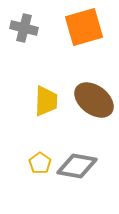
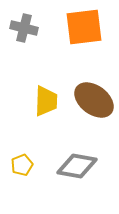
orange square: rotated 9 degrees clockwise
yellow pentagon: moved 18 px left, 2 px down; rotated 15 degrees clockwise
